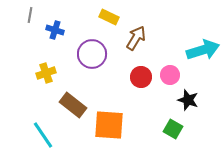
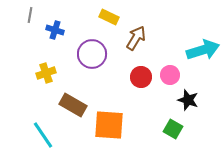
brown rectangle: rotated 8 degrees counterclockwise
